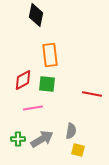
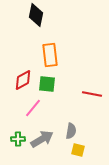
pink line: rotated 42 degrees counterclockwise
